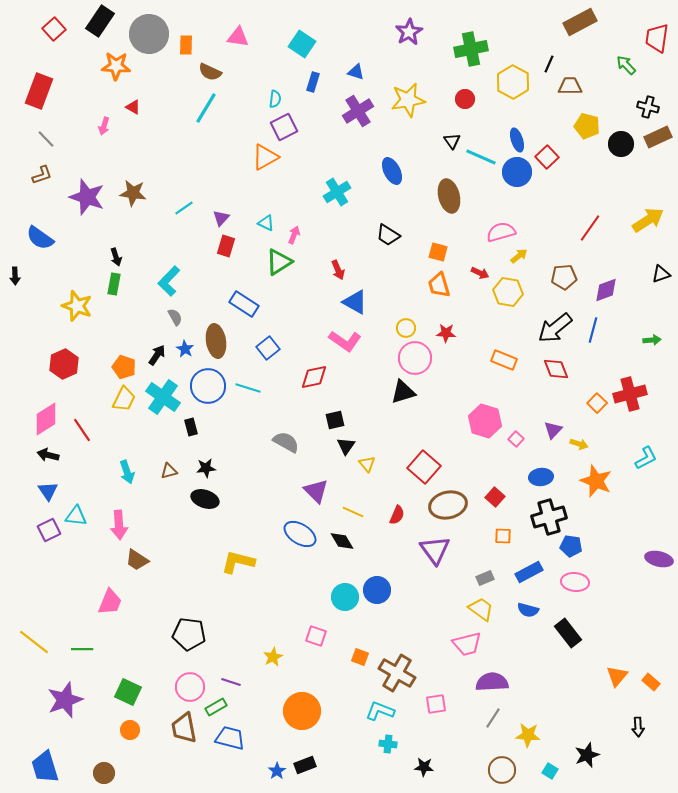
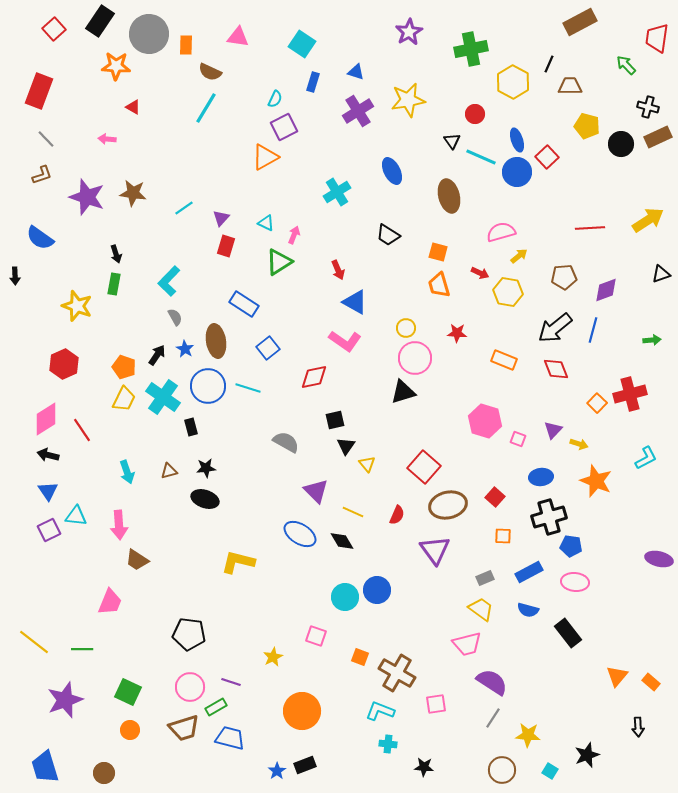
cyan semicircle at (275, 99): rotated 18 degrees clockwise
red circle at (465, 99): moved 10 px right, 15 px down
pink arrow at (104, 126): moved 3 px right, 13 px down; rotated 78 degrees clockwise
red line at (590, 228): rotated 52 degrees clockwise
black arrow at (116, 257): moved 3 px up
red star at (446, 333): moved 11 px right
pink square at (516, 439): moved 2 px right; rotated 21 degrees counterclockwise
purple semicircle at (492, 682): rotated 36 degrees clockwise
brown trapezoid at (184, 728): rotated 96 degrees counterclockwise
